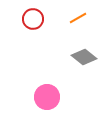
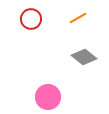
red circle: moved 2 px left
pink circle: moved 1 px right
